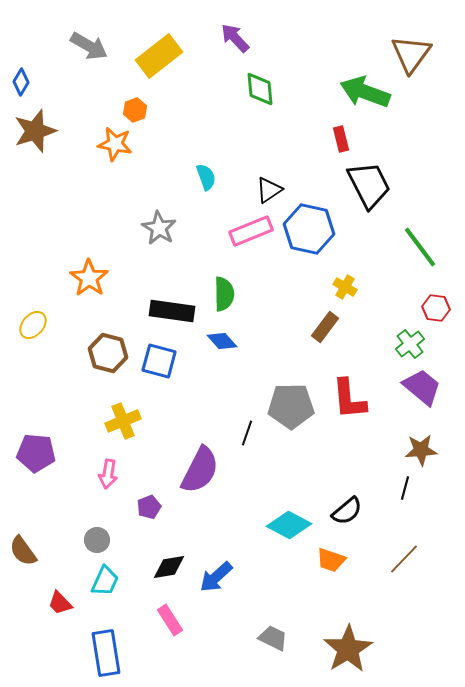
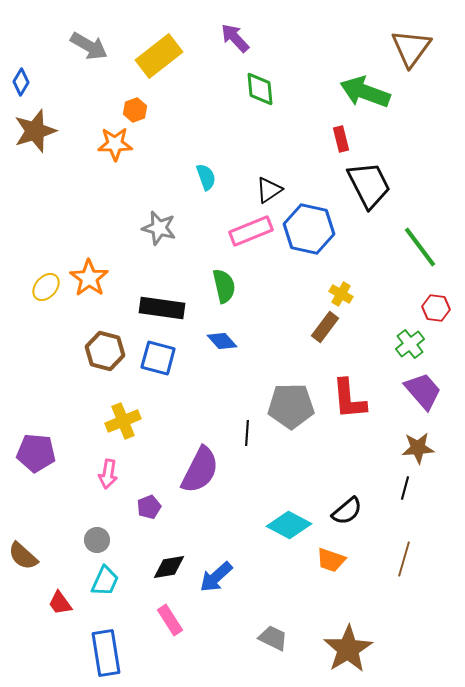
brown triangle at (411, 54): moved 6 px up
orange star at (115, 144): rotated 12 degrees counterclockwise
gray star at (159, 228): rotated 16 degrees counterclockwise
yellow cross at (345, 287): moved 4 px left, 7 px down
green semicircle at (224, 294): moved 8 px up; rotated 12 degrees counterclockwise
black rectangle at (172, 311): moved 10 px left, 3 px up
yellow ellipse at (33, 325): moved 13 px right, 38 px up
brown hexagon at (108, 353): moved 3 px left, 2 px up
blue square at (159, 361): moved 1 px left, 3 px up
purple trapezoid at (422, 387): moved 1 px right, 4 px down; rotated 9 degrees clockwise
black line at (247, 433): rotated 15 degrees counterclockwise
brown star at (421, 450): moved 3 px left, 2 px up
brown semicircle at (23, 551): moved 5 px down; rotated 12 degrees counterclockwise
brown line at (404, 559): rotated 28 degrees counterclockwise
red trapezoid at (60, 603): rotated 8 degrees clockwise
